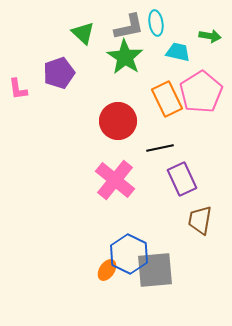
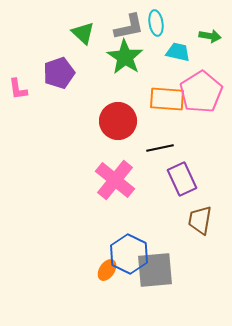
orange rectangle: rotated 60 degrees counterclockwise
